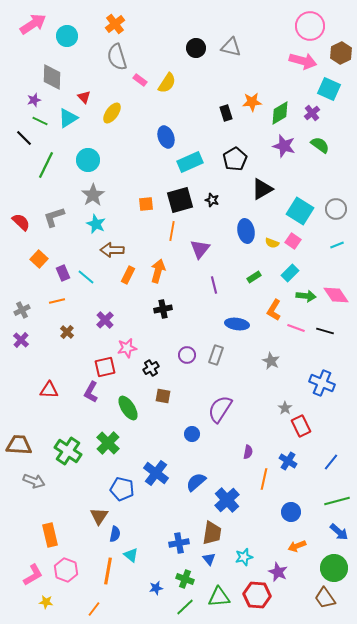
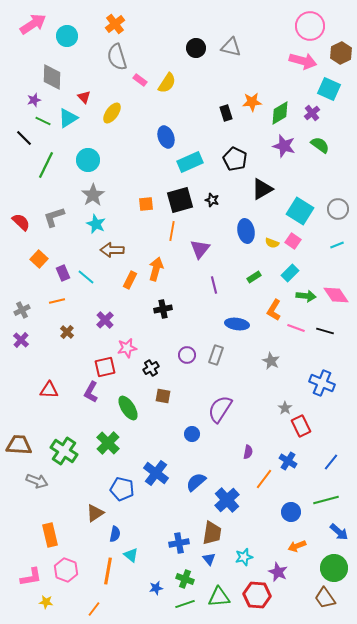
green line at (40, 121): moved 3 px right
black pentagon at (235, 159): rotated 15 degrees counterclockwise
gray circle at (336, 209): moved 2 px right
orange arrow at (158, 271): moved 2 px left, 2 px up
orange rectangle at (128, 275): moved 2 px right, 5 px down
green cross at (68, 451): moved 4 px left
orange line at (264, 479): rotated 25 degrees clockwise
gray arrow at (34, 481): moved 3 px right
green line at (337, 501): moved 11 px left, 1 px up
brown triangle at (99, 516): moved 4 px left, 3 px up; rotated 24 degrees clockwise
pink L-shape at (33, 575): moved 2 px left, 2 px down; rotated 20 degrees clockwise
green line at (185, 607): moved 3 px up; rotated 24 degrees clockwise
